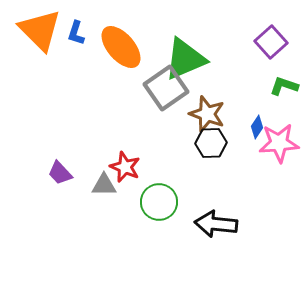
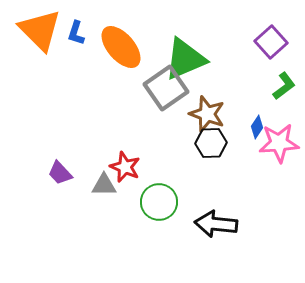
green L-shape: rotated 124 degrees clockwise
